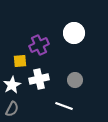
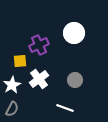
white cross: rotated 24 degrees counterclockwise
white line: moved 1 px right, 2 px down
